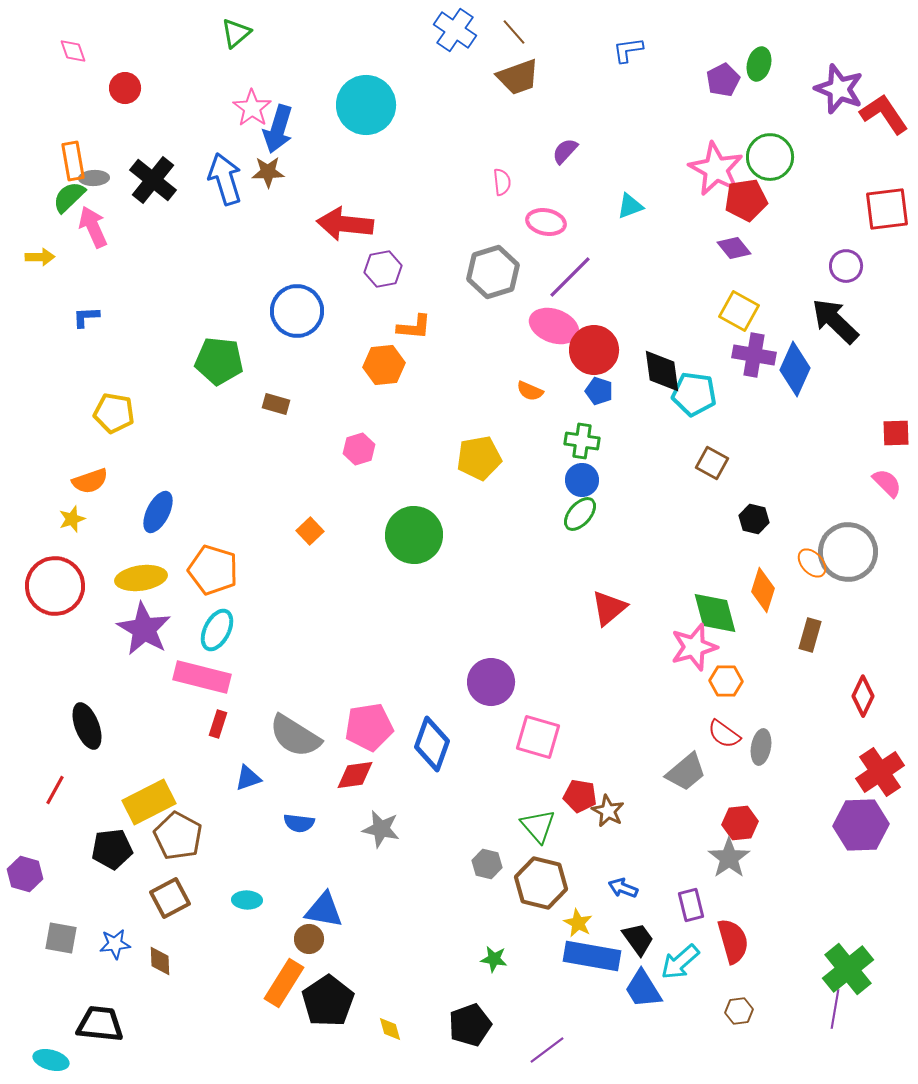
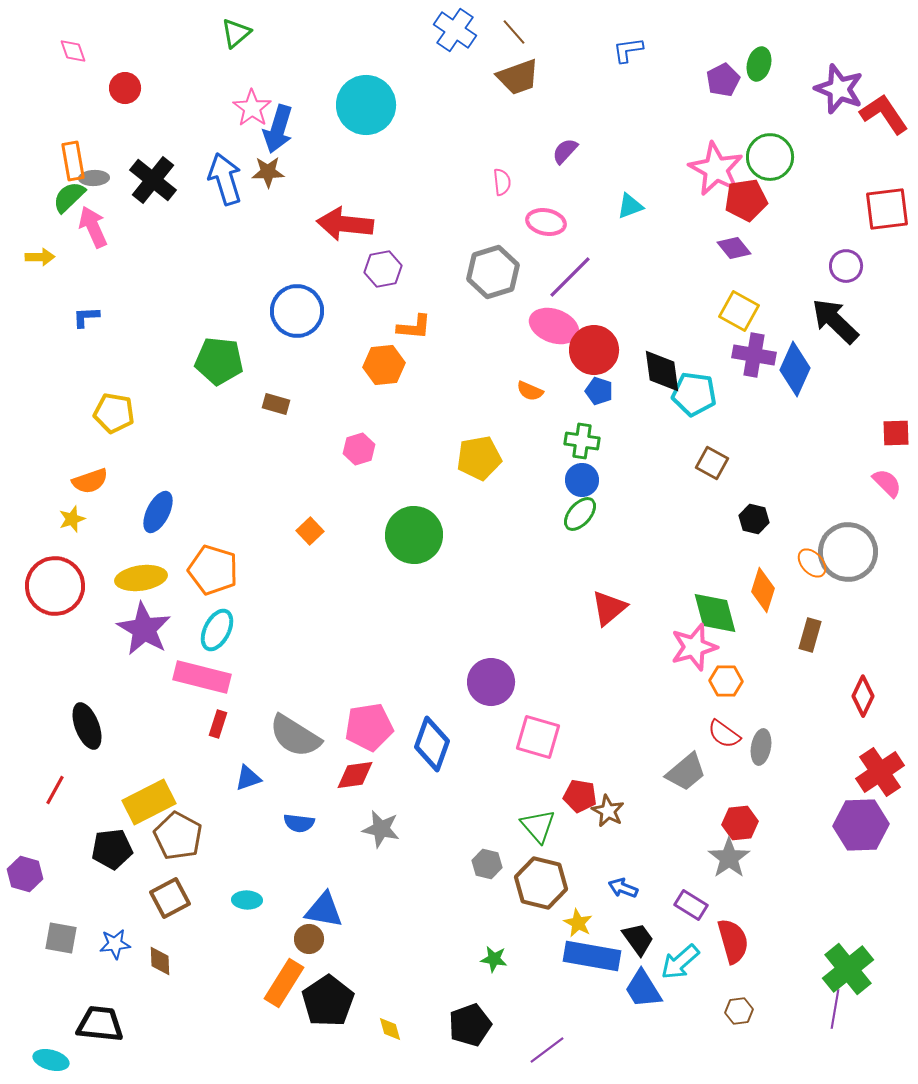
purple rectangle at (691, 905): rotated 44 degrees counterclockwise
